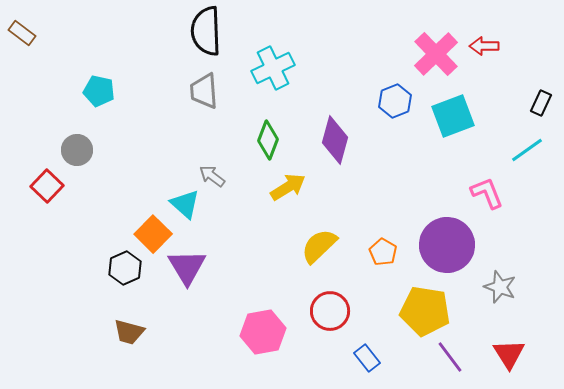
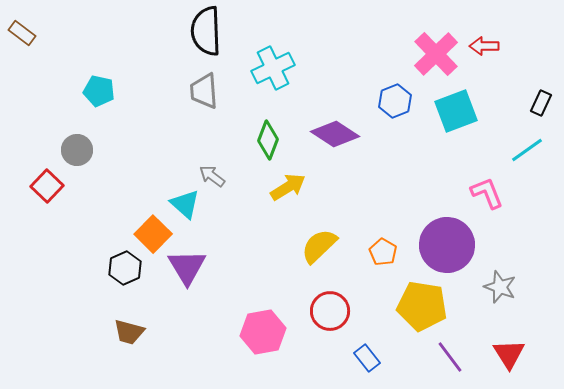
cyan square: moved 3 px right, 5 px up
purple diamond: moved 6 px up; rotated 72 degrees counterclockwise
yellow pentagon: moved 3 px left, 5 px up
